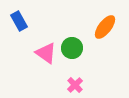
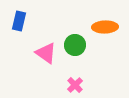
blue rectangle: rotated 42 degrees clockwise
orange ellipse: rotated 50 degrees clockwise
green circle: moved 3 px right, 3 px up
